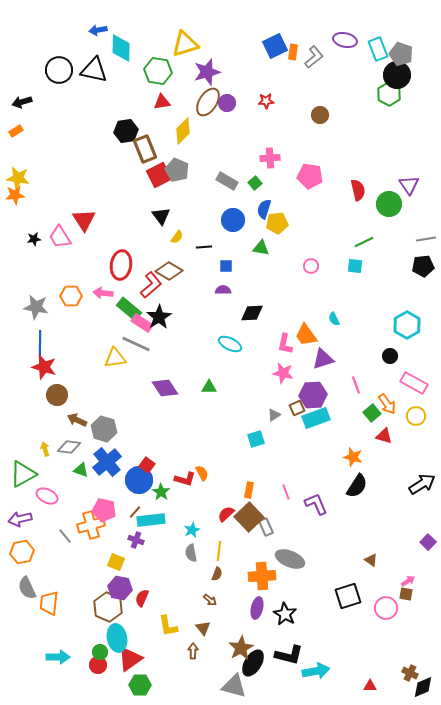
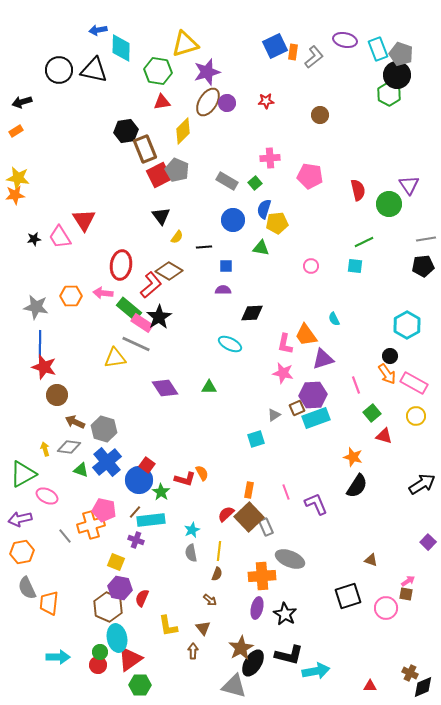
orange arrow at (387, 404): moved 30 px up
brown arrow at (77, 420): moved 2 px left, 2 px down
brown triangle at (371, 560): rotated 16 degrees counterclockwise
